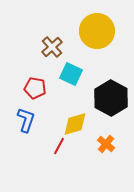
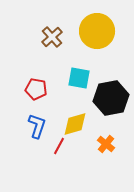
brown cross: moved 10 px up
cyan square: moved 8 px right, 4 px down; rotated 15 degrees counterclockwise
red pentagon: moved 1 px right, 1 px down
black hexagon: rotated 20 degrees clockwise
blue L-shape: moved 11 px right, 6 px down
